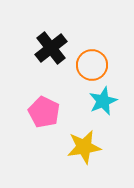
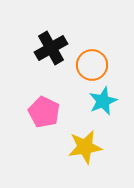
black cross: rotated 8 degrees clockwise
yellow star: moved 1 px right
